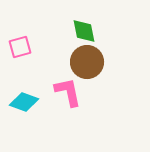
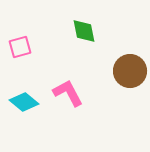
brown circle: moved 43 px right, 9 px down
pink L-shape: moved 1 px down; rotated 16 degrees counterclockwise
cyan diamond: rotated 20 degrees clockwise
